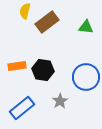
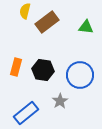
orange rectangle: moved 1 px left, 1 px down; rotated 66 degrees counterclockwise
blue circle: moved 6 px left, 2 px up
blue rectangle: moved 4 px right, 5 px down
